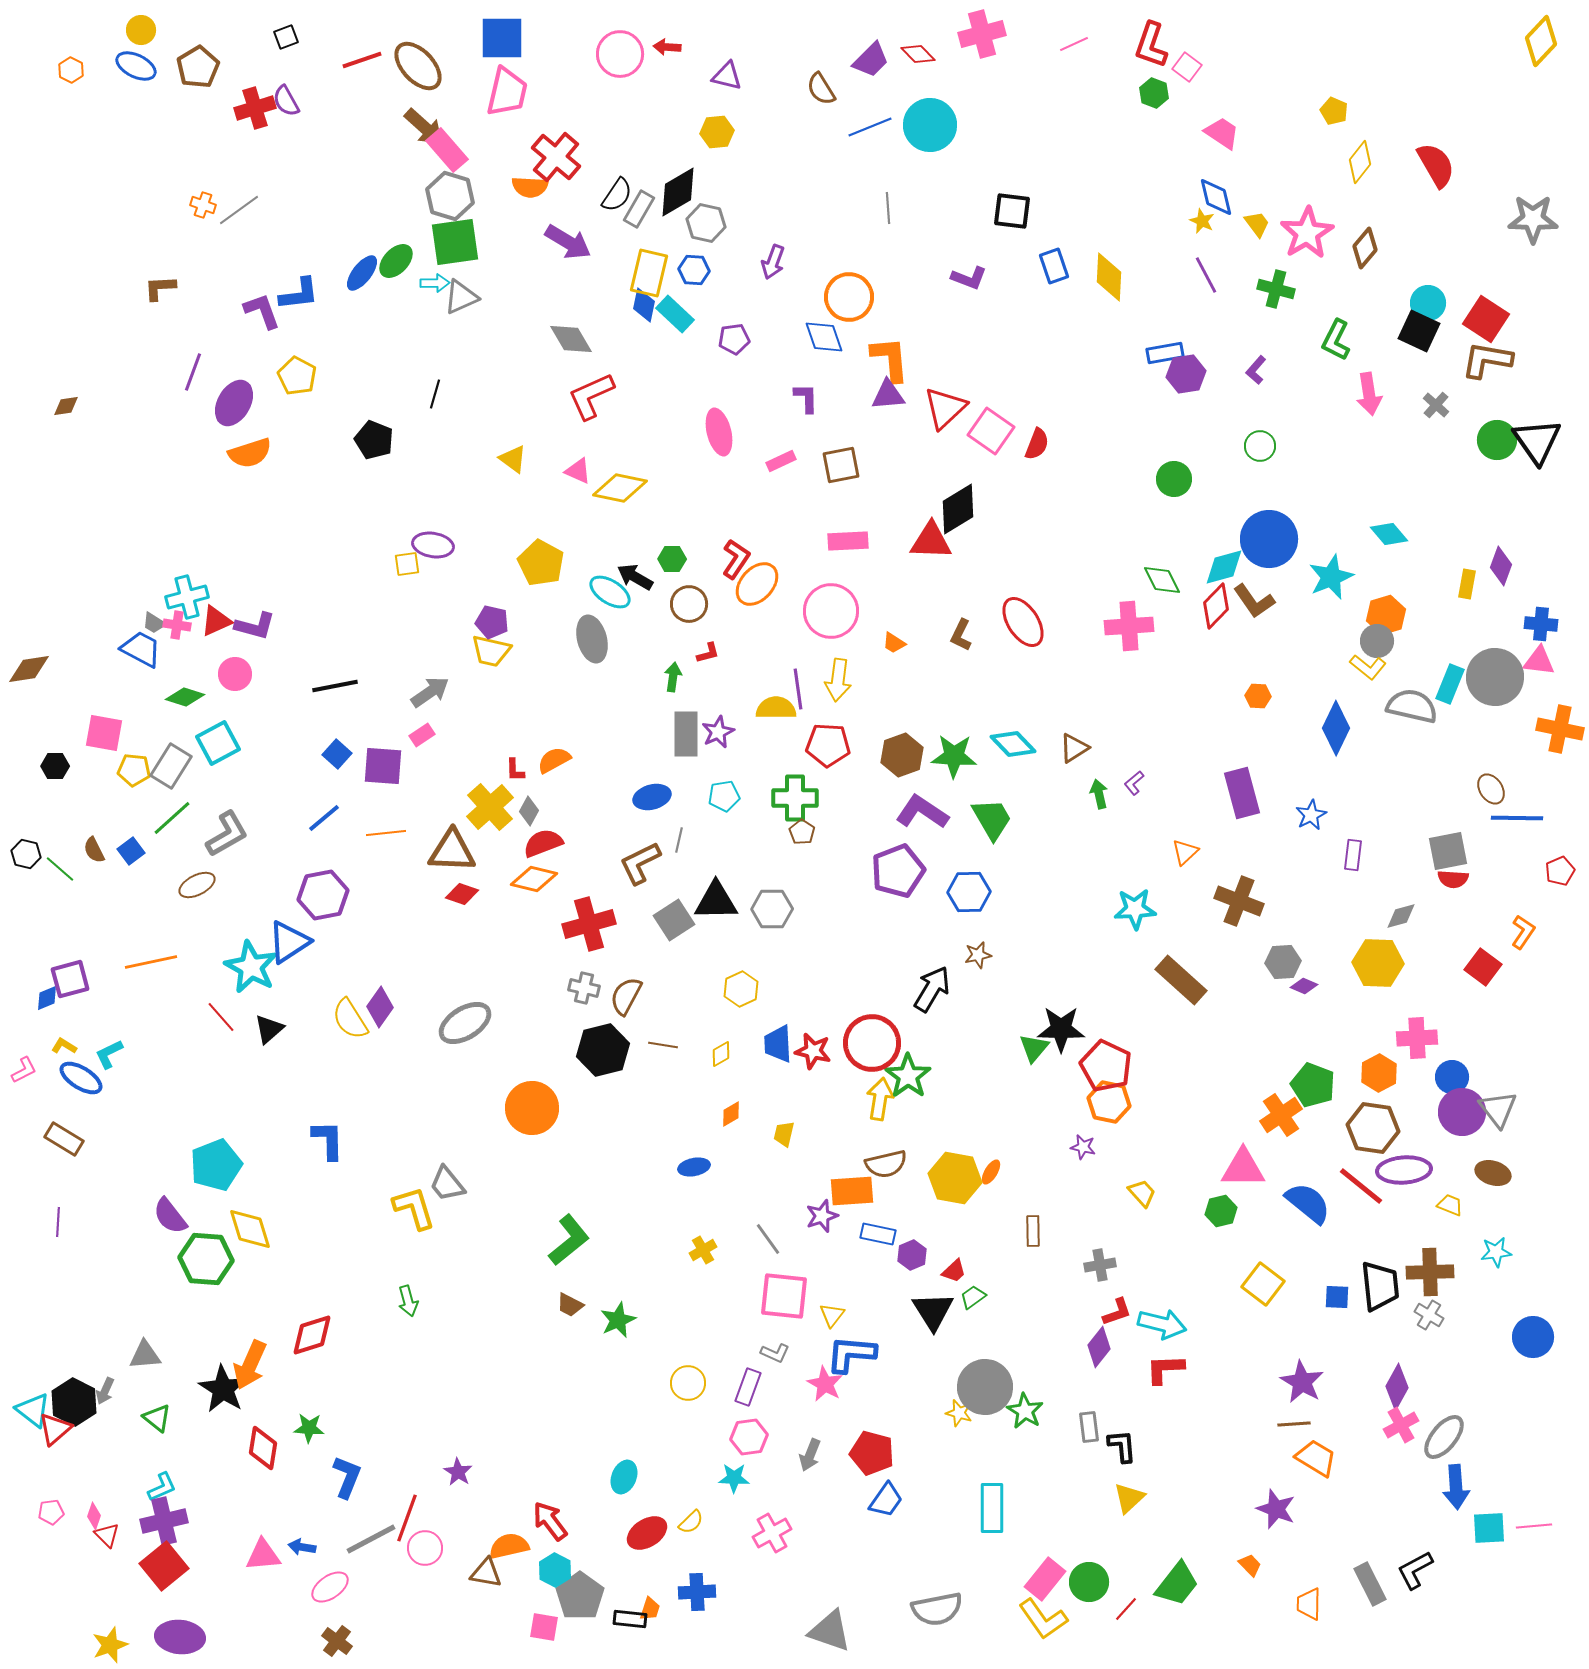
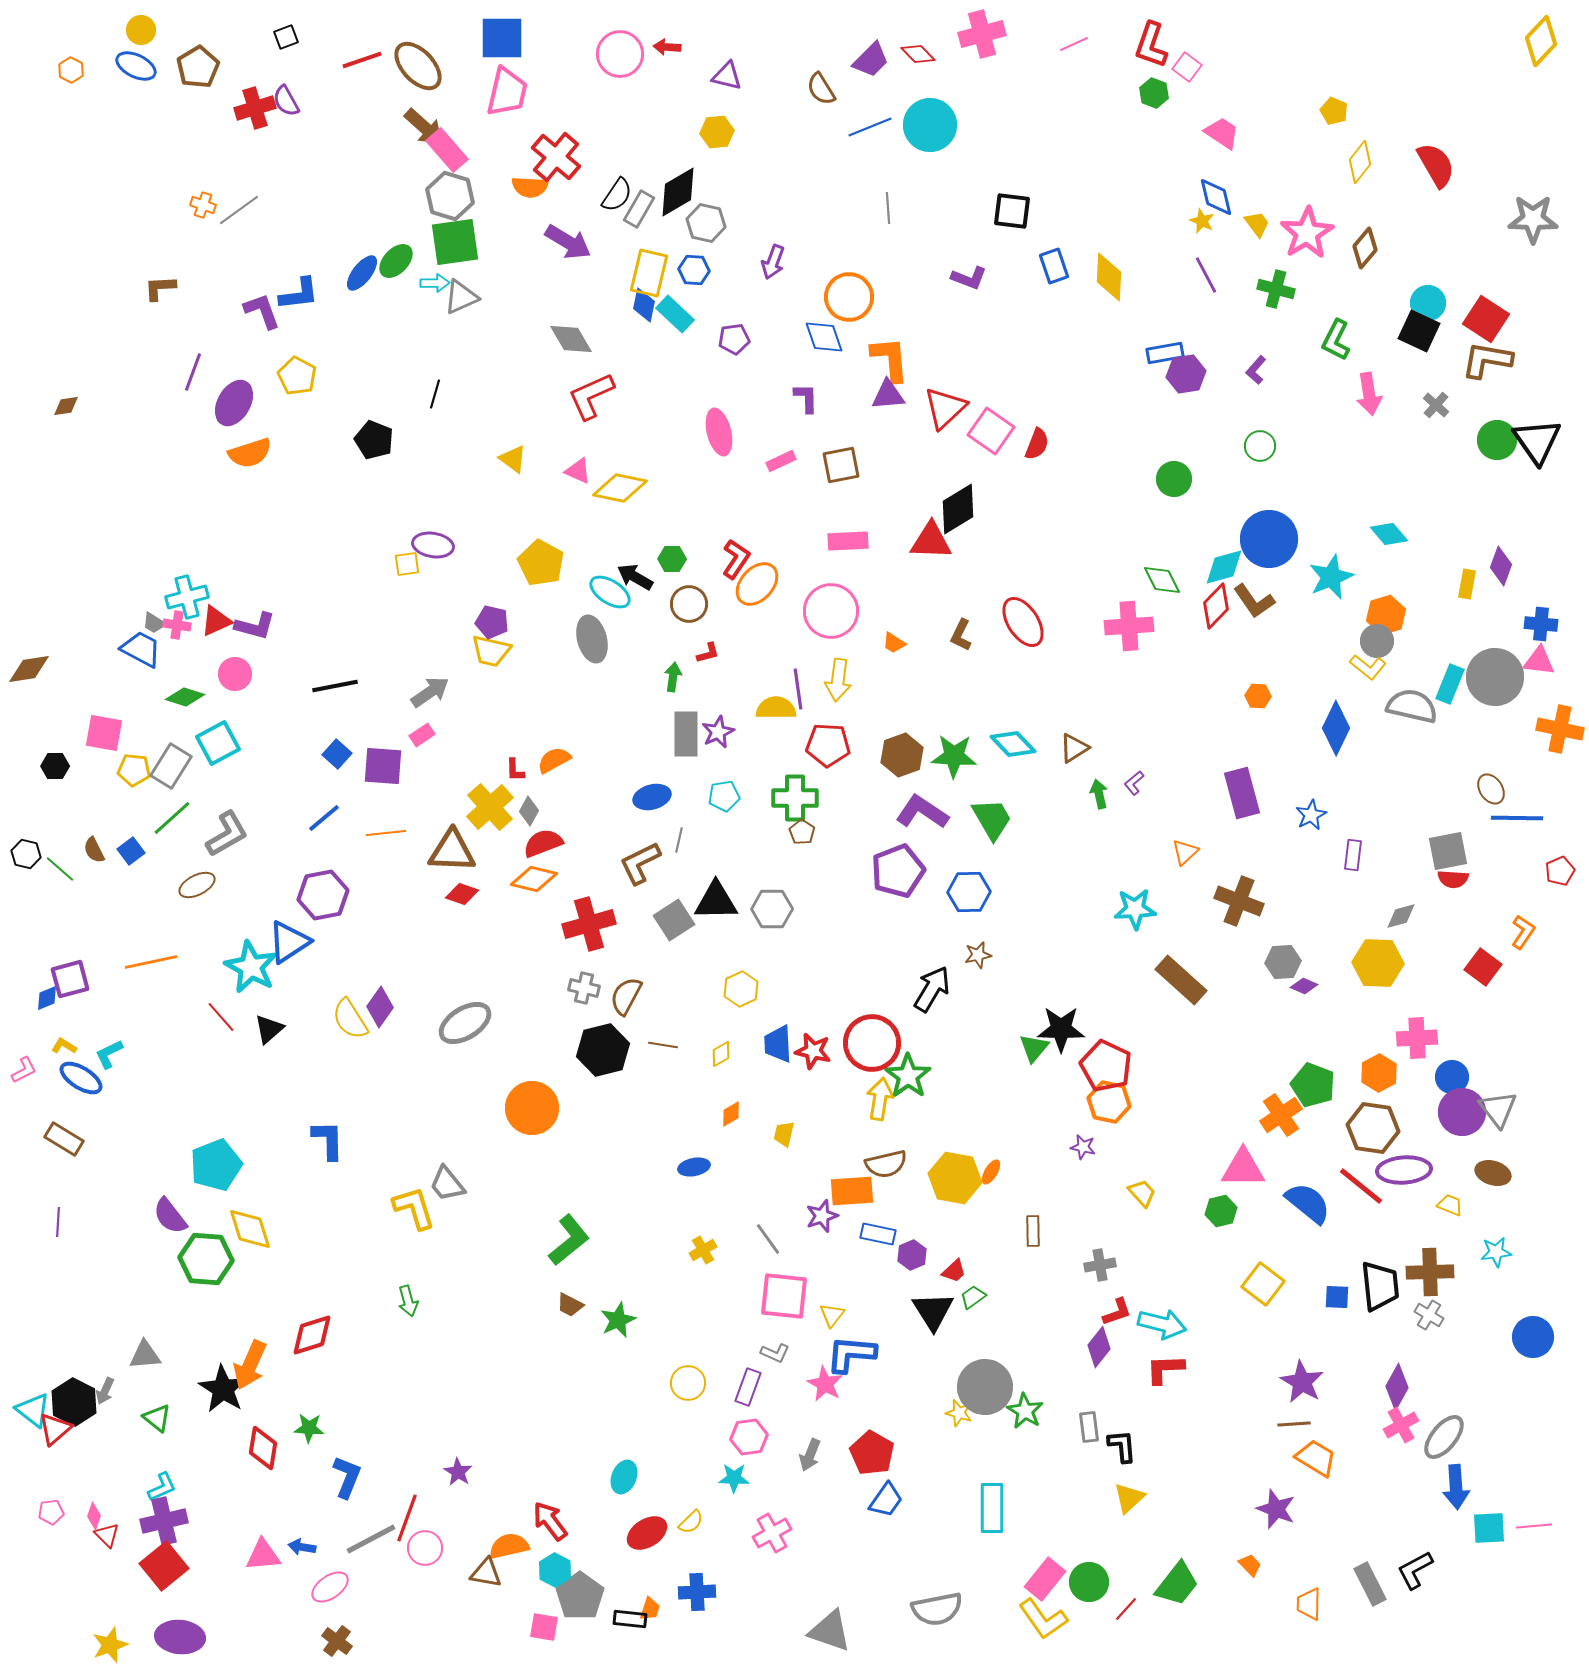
red pentagon at (872, 1453): rotated 15 degrees clockwise
